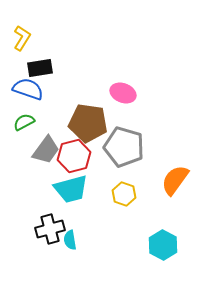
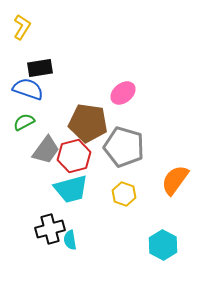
yellow L-shape: moved 11 px up
pink ellipse: rotated 60 degrees counterclockwise
